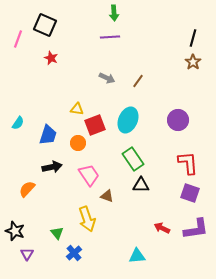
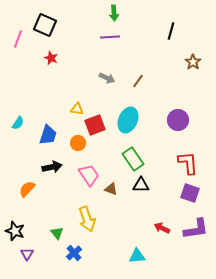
black line: moved 22 px left, 7 px up
brown triangle: moved 4 px right, 7 px up
